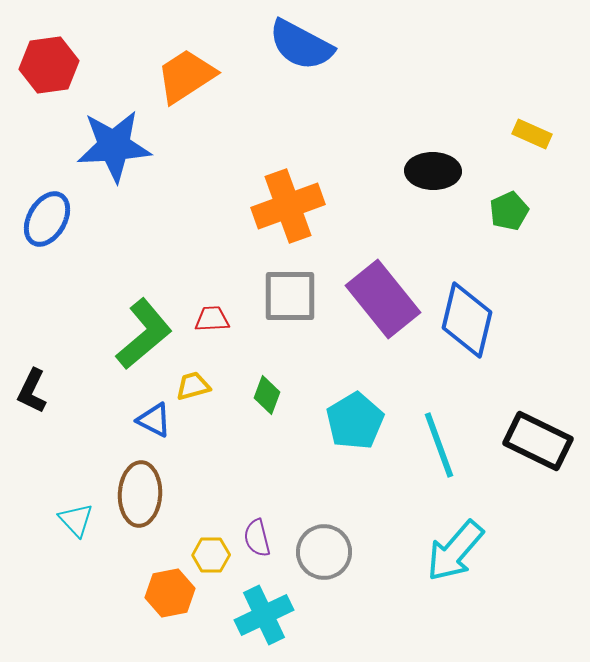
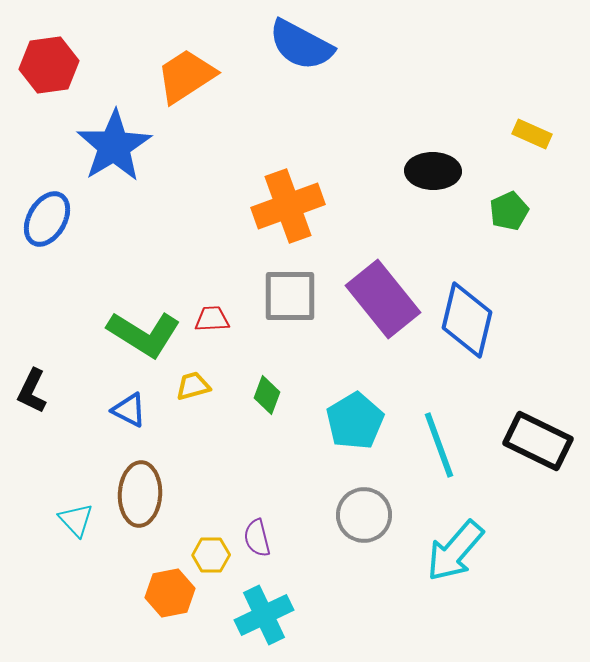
blue star: rotated 28 degrees counterclockwise
green L-shape: rotated 72 degrees clockwise
blue triangle: moved 25 px left, 10 px up
gray circle: moved 40 px right, 37 px up
